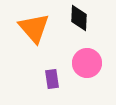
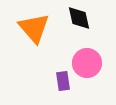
black diamond: rotated 16 degrees counterclockwise
purple rectangle: moved 11 px right, 2 px down
